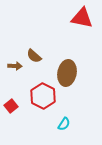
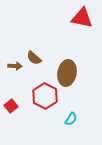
brown semicircle: moved 2 px down
red hexagon: moved 2 px right
cyan semicircle: moved 7 px right, 5 px up
